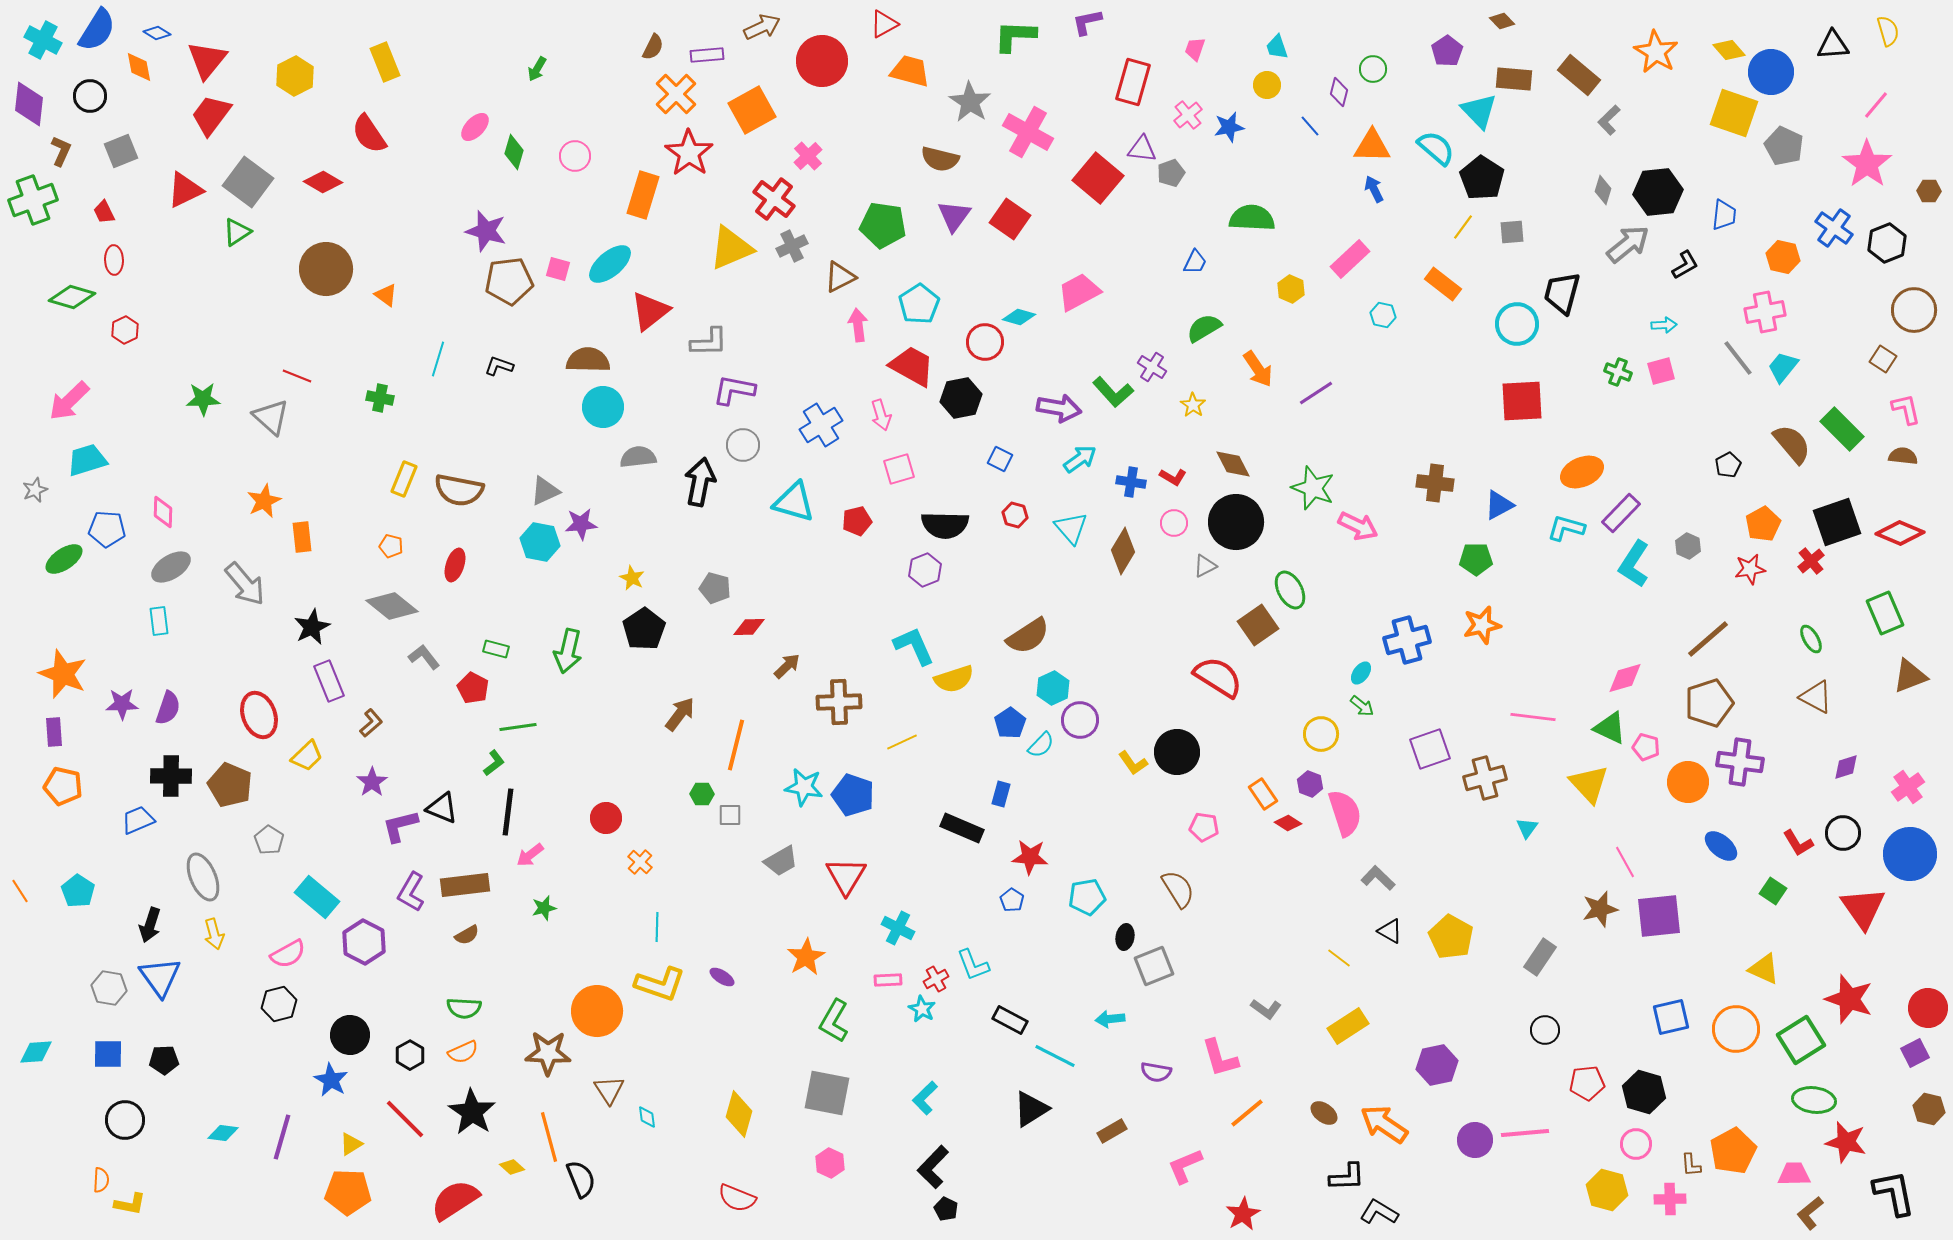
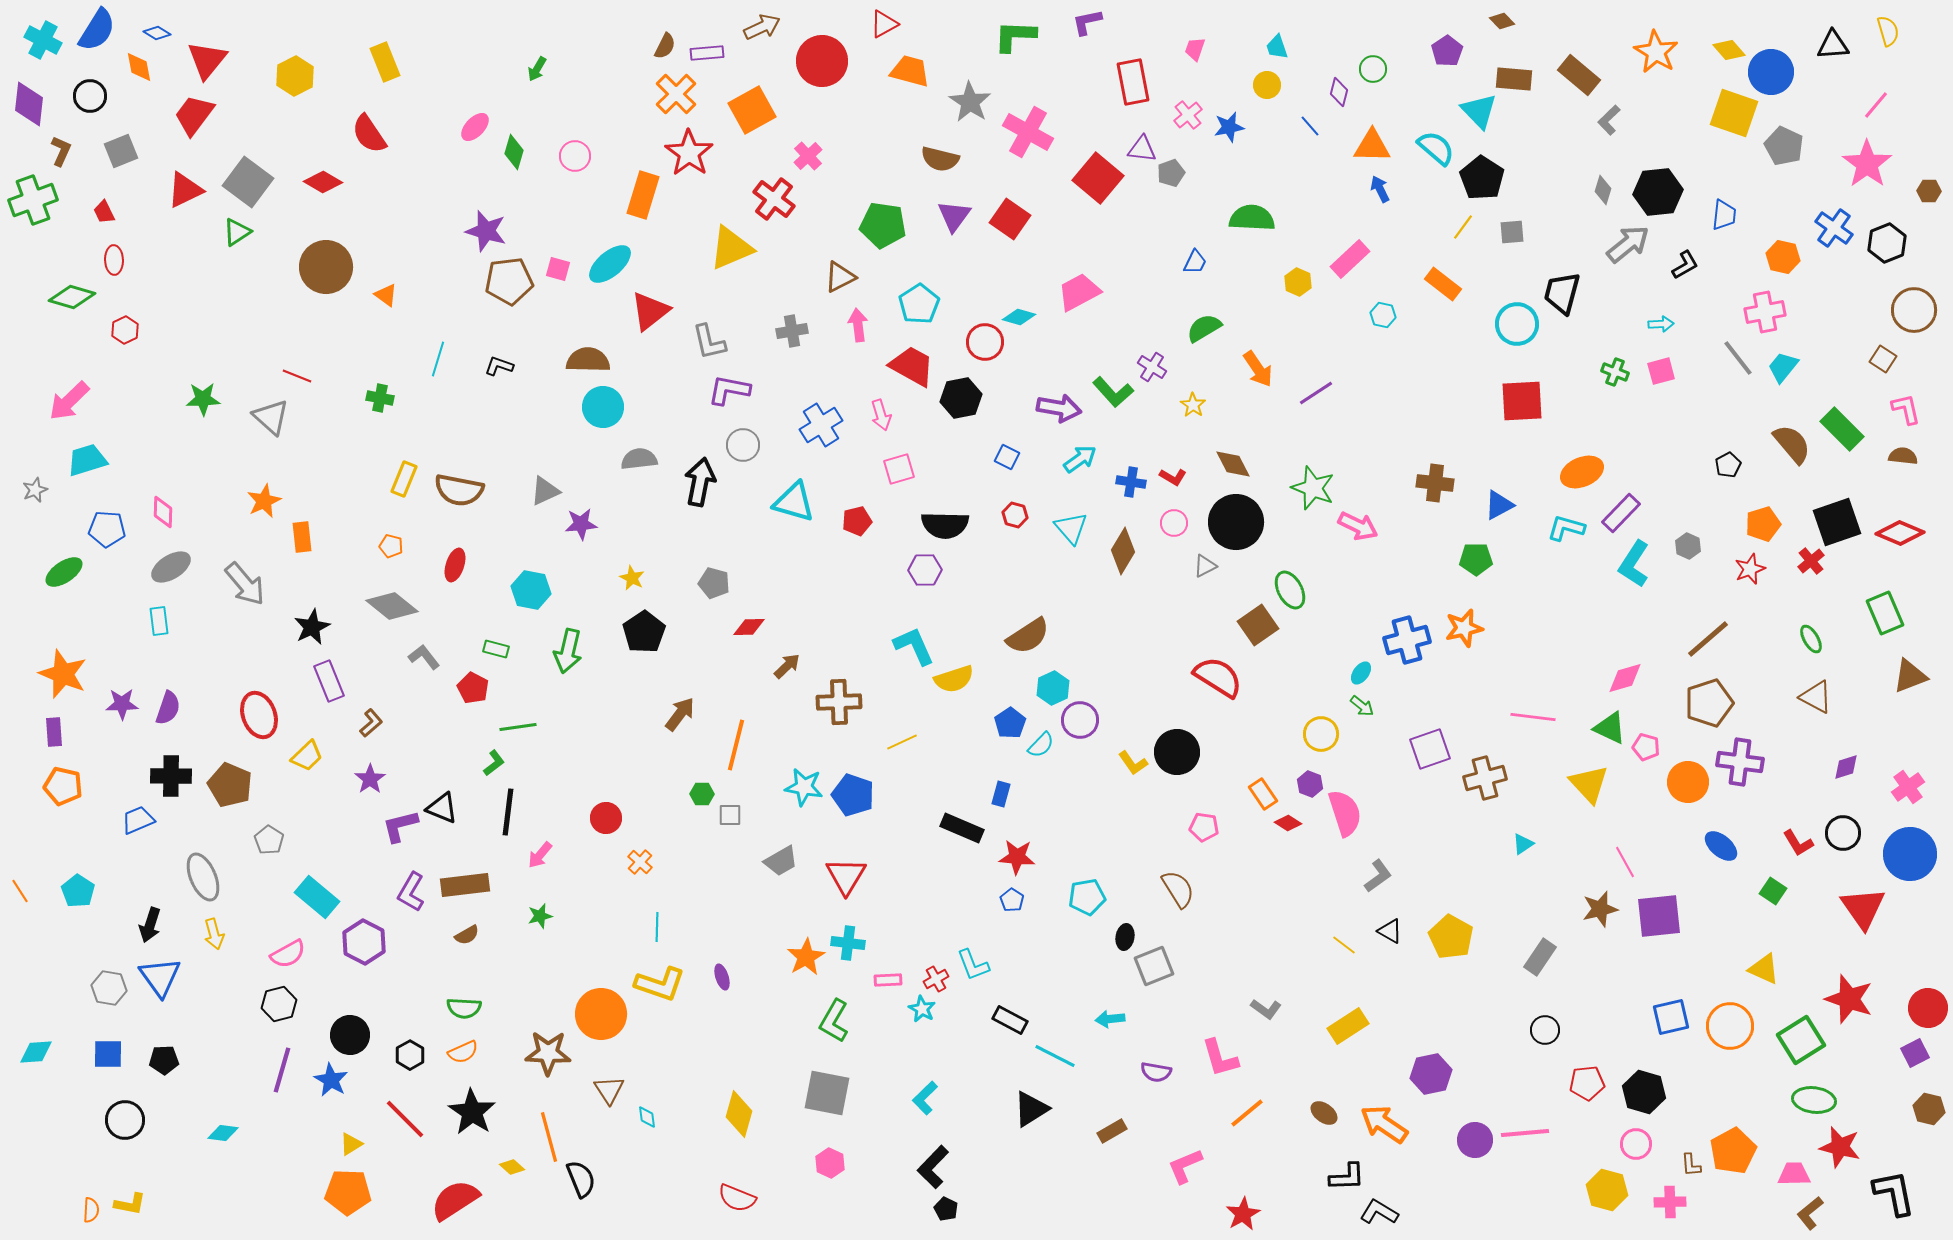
brown semicircle at (653, 47): moved 12 px right, 1 px up
purple rectangle at (707, 55): moved 2 px up
red rectangle at (1133, 82): rotated 27 degrees counterclockwise
red trapezoid at (211, 115): moved 17 px left
blue arrow at (1374, 189): moved 6 px right
gray cross at (792, 246): moved 85 px down; rotated 16 degrees clockwise
brown circle at (326, 269): moved 2 px up
yellow hexagon at (1291, 289): moved 7 px right, 7 px up
cyan arrow at (1664, 325): moved 3 px left, 1 px up
gray L-shape at (709, 342): rotated 78 degrees clockwise
green cross at (1618, 372): moved 3 px left
purple L-shape at (734, 390): moved 5 px left
gray semicircle at (638, 457): moved 1 px right, 2 px down
blue square at (1000, 459): moved 7 px right, 2 px up
orange pentagon at (1763, 524): rotated 12 degrees clockwise
cyan hexagon at (540, 542): moved 9 px left, 48 px down
green ellipse at (64, 559): moved 13 px down
red star at (1750, 569): rotated 12 degrees counterclockwise
purple hexagon at (925, 570): rotated 20 degrees clockwise
gray pentagon at (715, 588): moved 1 px left, 5 px up
orange star at (1482, 625): moved 18 px left, 3 px down
black pentagon at (644, 629): moved 3 px down
purple star at (372, 782): moved 2 px left, 3 px up
cyan triangle at (1527, 828): moved 4 px left, 16 px down; rotated 20 degrees clockwise
pink arrow at (530, 855): moved 10 px right; rotated 12 degrees counterclockwise
red star at (1030, 857): moved 13 px left
gray L-shape at (1378, 878): moved 2 px up; rotated 100 degrees clockwise
green star at (544, 908): moved 4 px left, 8 px down
cyan cross at (898, 928): moved 50 px left, 15 px down; rotated 20 degrees counterclockwise
yellow line at (1339, 958): moved 5 px right, 13 px up
purple ellipse at (722, 977): rotated 40 degrees clockwise
orange circle at (597, 1011): moved 4 px right, 3 px down
orange circle at (1736, 1029): moved 6 px left, 3 px up
purple hexagon at (1437, 1065): moved 6 px left, 9 px down
purple line at (282, 1137): moved 67 px up
red star at (1846, 1142): moved 6 px left, 5 px down
orange semicircle at (101, 1180): moved 10 px left, 30 px down
pink cross at (1670, 1199): moved 3 px down
